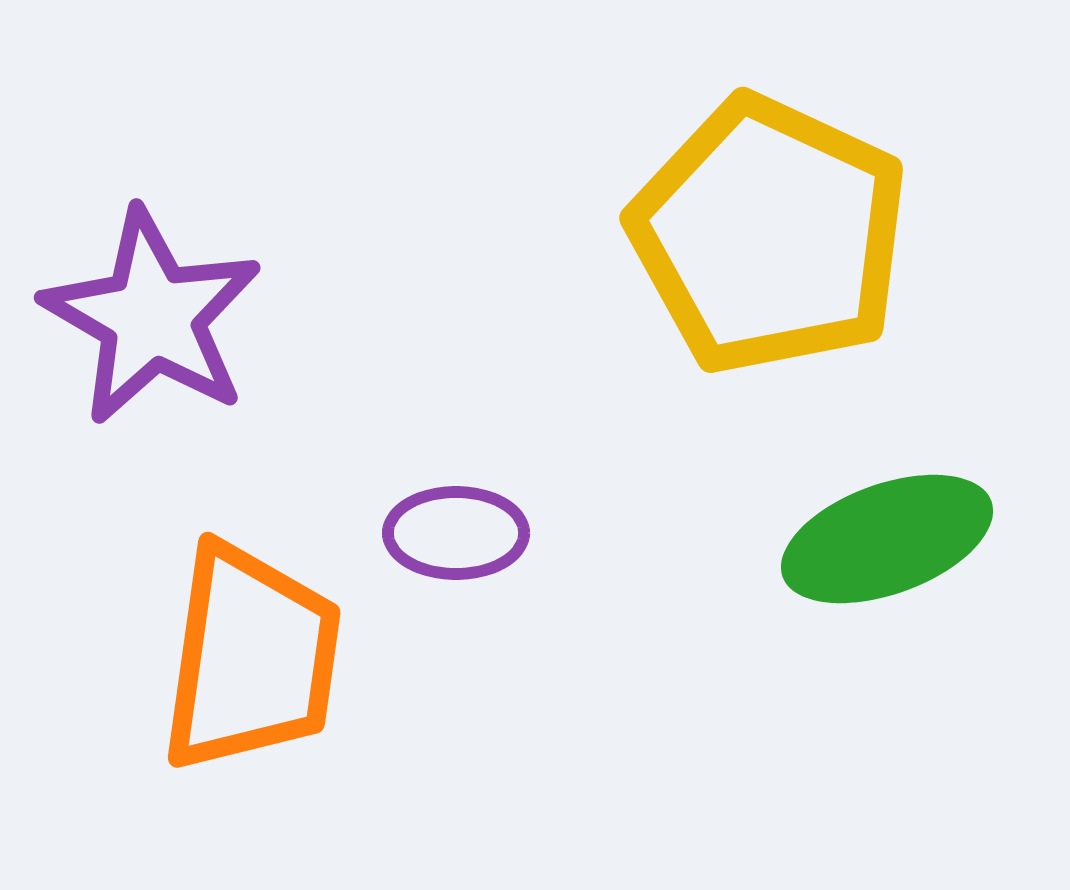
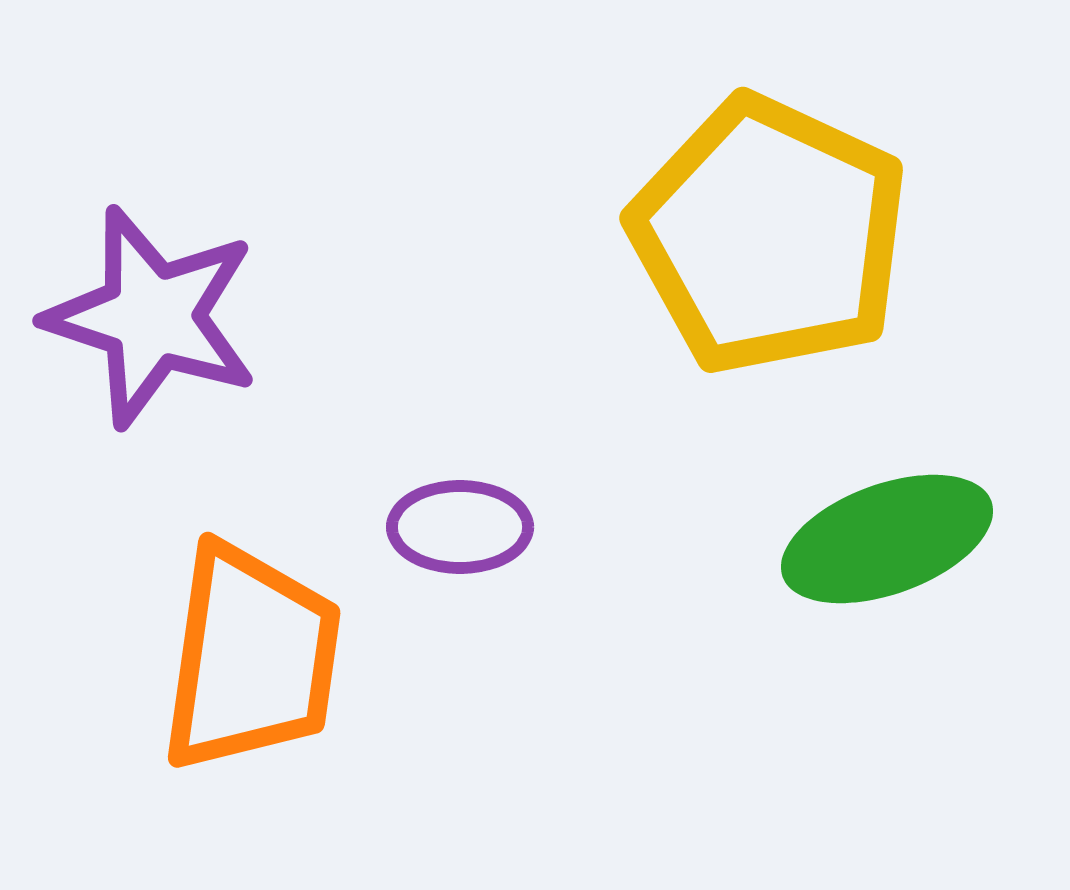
purple star: rotated 12 degrees counterclockwise
purple ellipse: moved 4 px right, 6 px up
